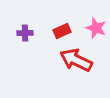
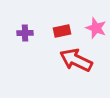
red rectangle: rotated 12 degrees clockwise
